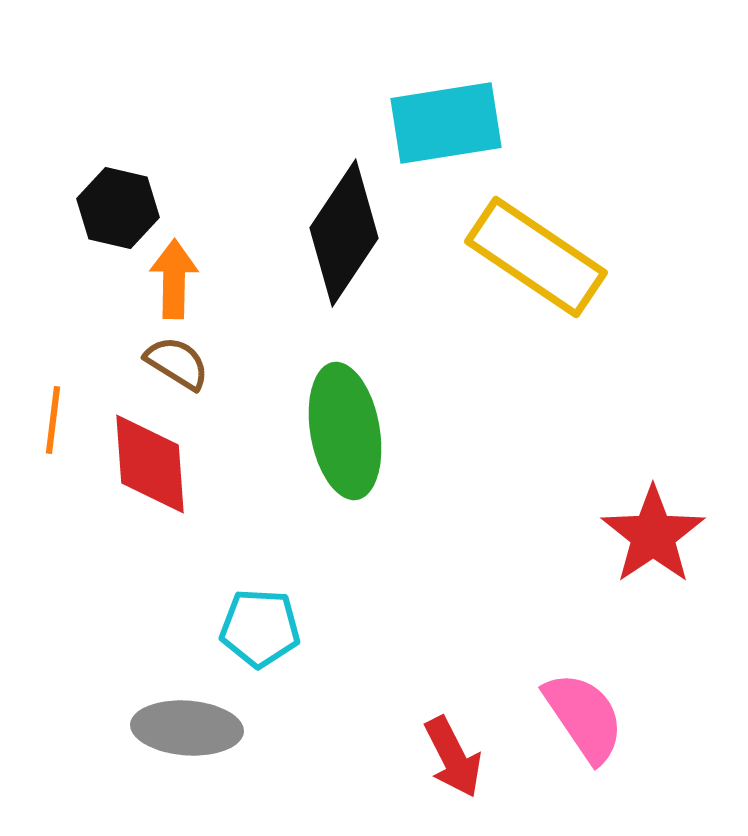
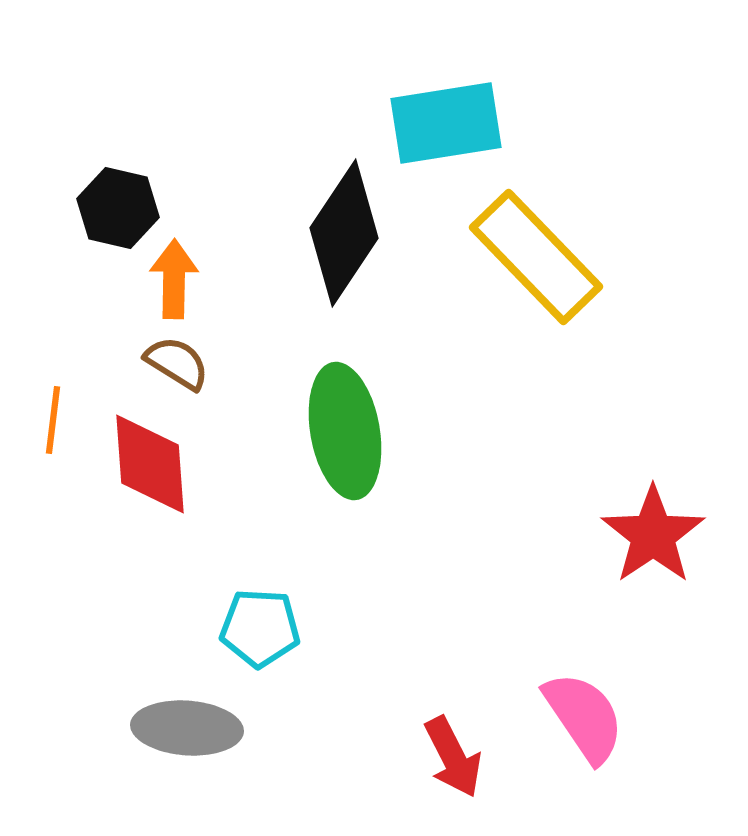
yellow rectangle: rotated 12 degrees clockwise
